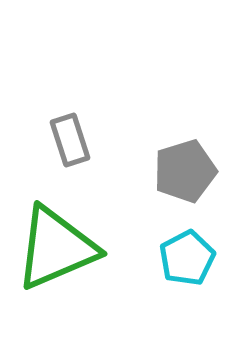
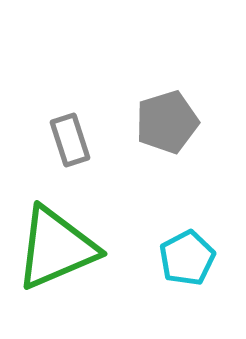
gray pentagon: moved 18 px left, 49 px up
